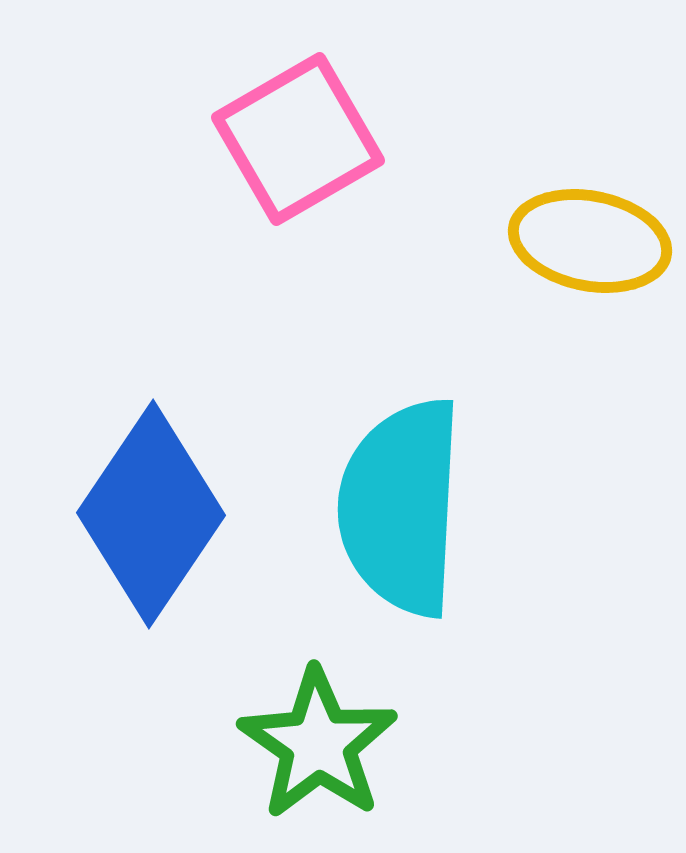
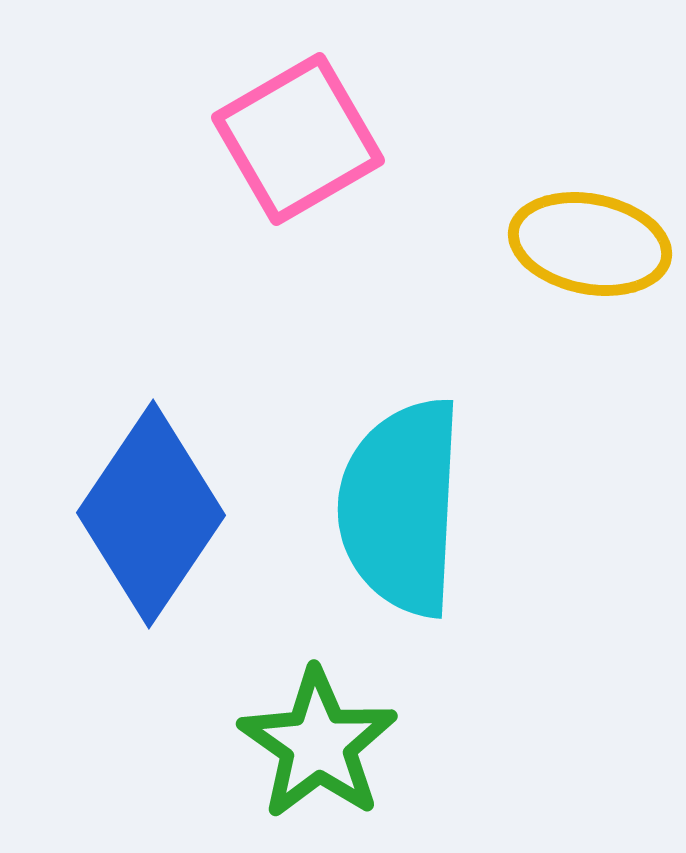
yellow ellipse: moved 3 px down
